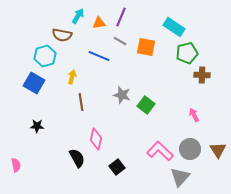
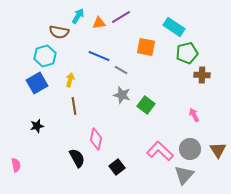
purple line: rotated 36 degrees clockwise
brown semicircle: moved 3 px left, 3 px up
gray line: moved 1 px right, 29 px down
yellow arrow: moved 2 px left, 3 px down
blue square: moved 3 px right; rotated 30 degrees clockwise
brown line: moved 7 px left, 4 px down
black star: rotated 16 degrees counterclockwise
gray triangle: moved 4 px right, 2 px up
